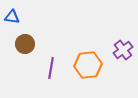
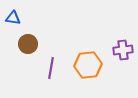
blue triangle: moved 1 px right, 1 px down
brown circle: moved 3 px right
purple cross: rotated 30 degrees clockwise
